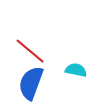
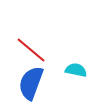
red line: moved 1 px right, 1 px up
